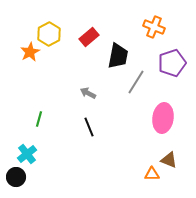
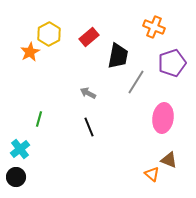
cyan cross: moved 7 px left, 5 px up
orange triangle: rotated 42 degrees clockwise
